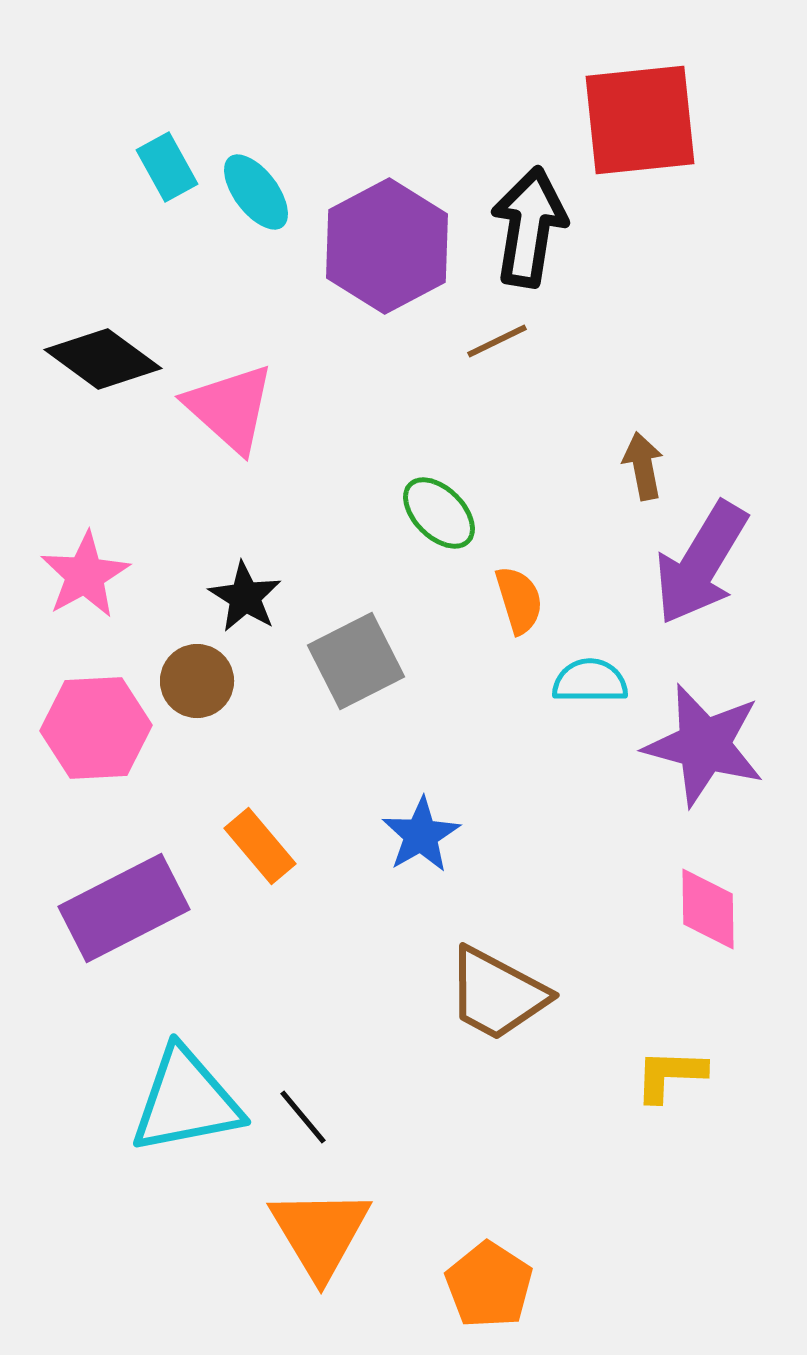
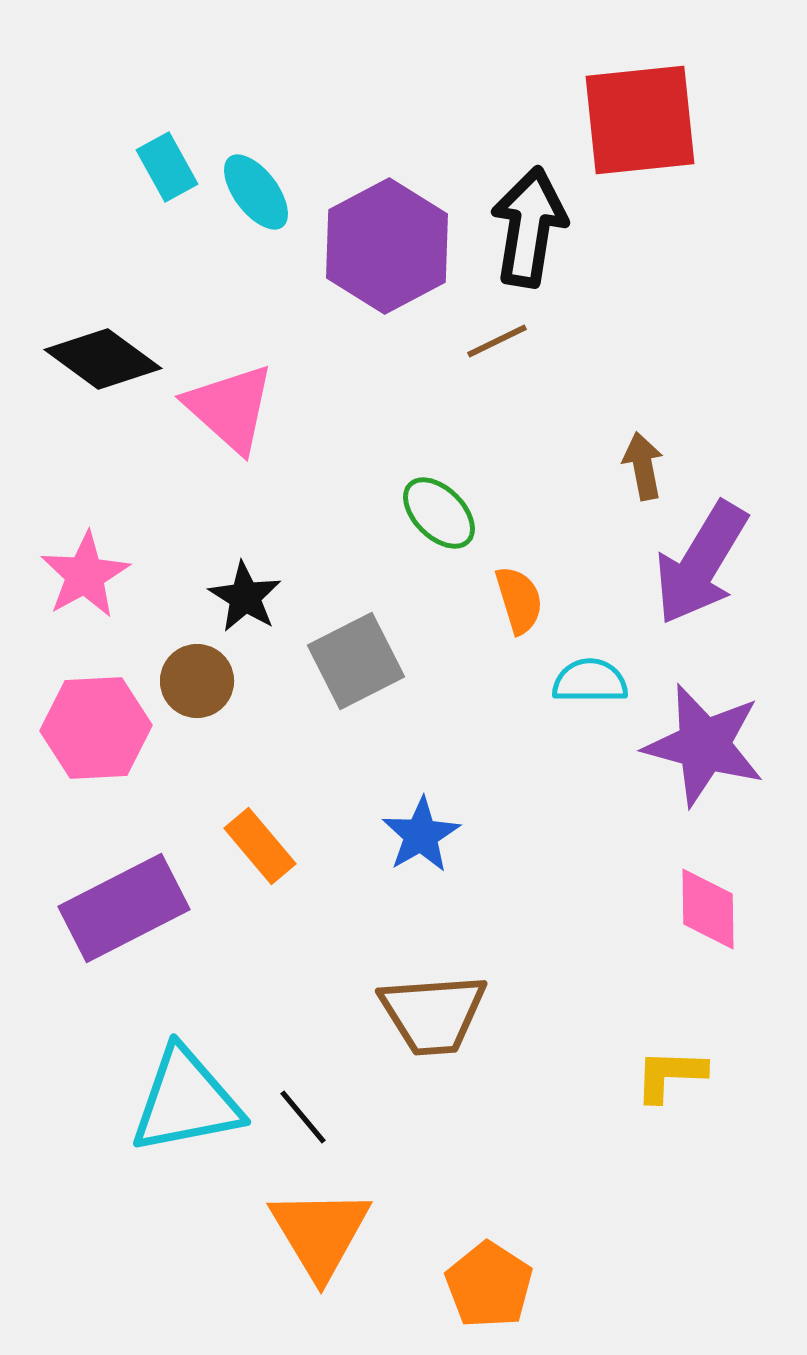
brown trapezoid: moved 64 px left, 20 px down; rotated 32 degrees counterclockwise
